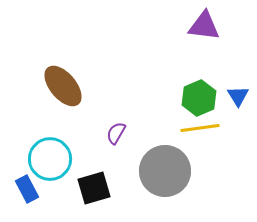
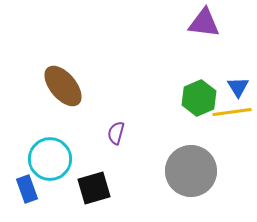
purple triangle: moved 3 px up
blue triangle: moved 9 px up
yellow line: moved 32 px right, 16 px up
purple semicircle: rotated 15 degrees counterclockwise
gray circle: moved 26 px right
blue rectangle: rotated 8 degrees clockwise
